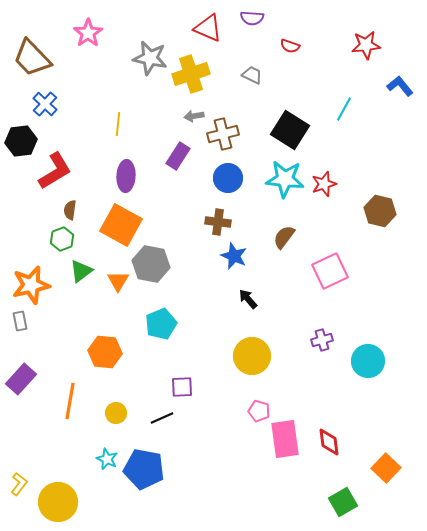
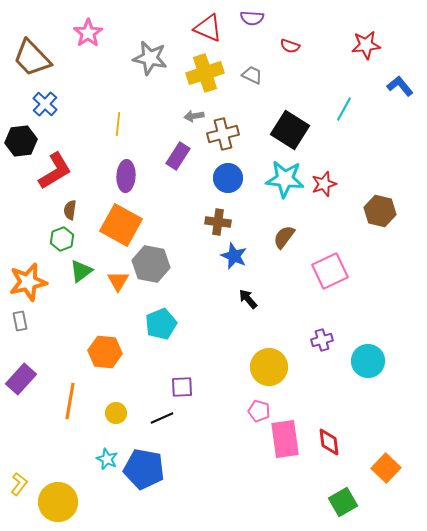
yellow cross at (191, 74): moved 14 px right, 1 px up
orange star at (31, 285): moved 3 px left, 3 px up
yellow circle at (252, 356): moved 17 px right, 11 px down
